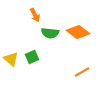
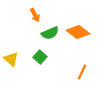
green semicircle: rotated 30 degrees counterclockwise
green square: moved 8 px right; rotated 24 degrees counterclockwise
orange line: rotated 35 degrees counterclockwise
